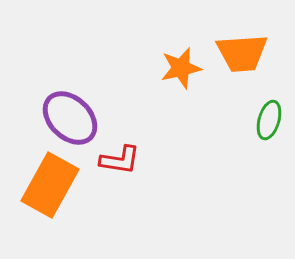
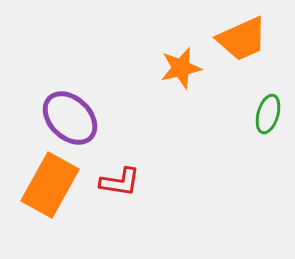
orange trapezoid: moved 14 px up; rotated 20 degrees counterclockwise
green ellipse: moved 1 px left, 6 px up
red L-shape: moved 22 px down
